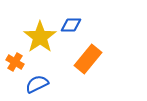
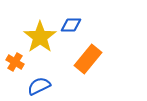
blue semicircle: moved 2 px right, 2 px down
